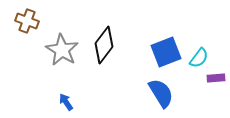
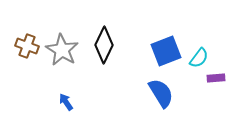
brown cross: moved 25 px down
black diamond: rotated 12 degrees counterclockwise
blue square: moved 1 px up
